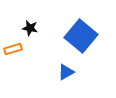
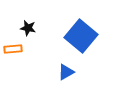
black star: moved 2 px left
orange rectangle: rotated 12 degrees clockwise
